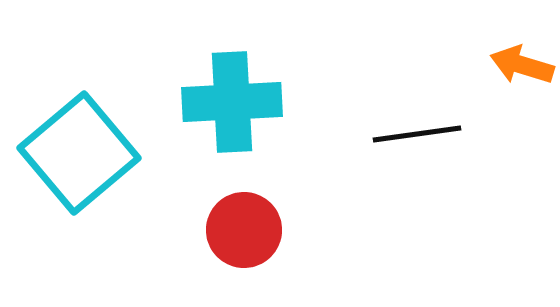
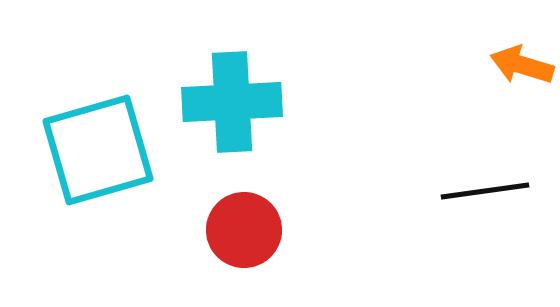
black line: moved 68 px right, 57 px down
cyan square: moved 19 px right, 3 px up; rotated 24 degrees clockwise
